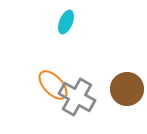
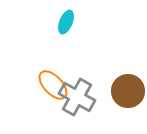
brown circle: moved 1 px right, 2 px down
